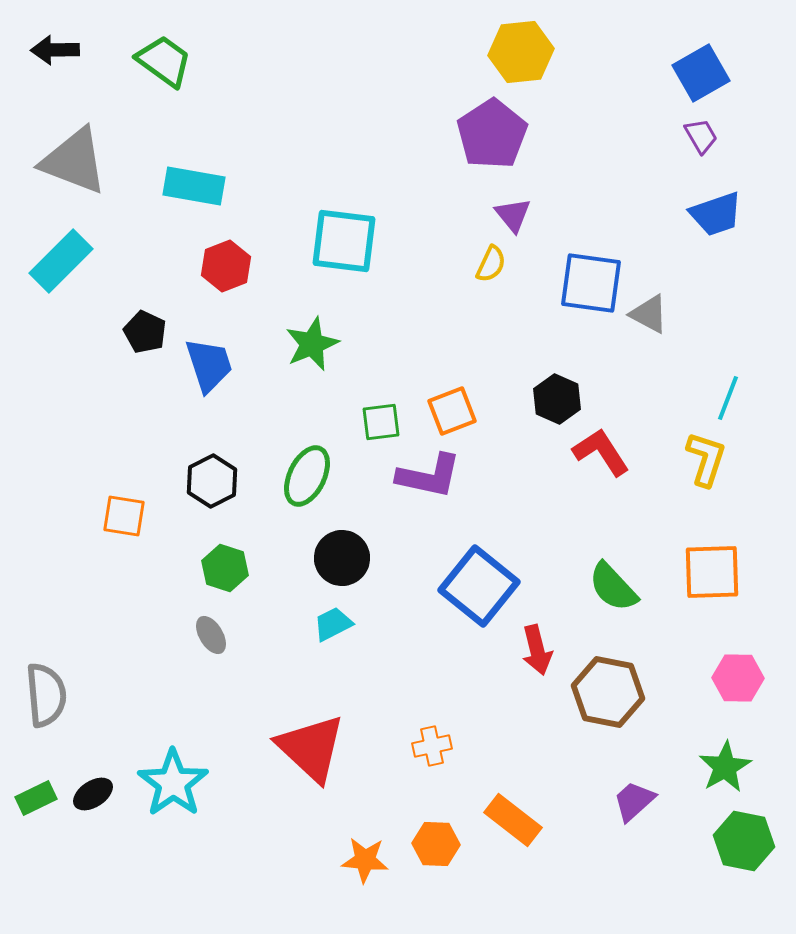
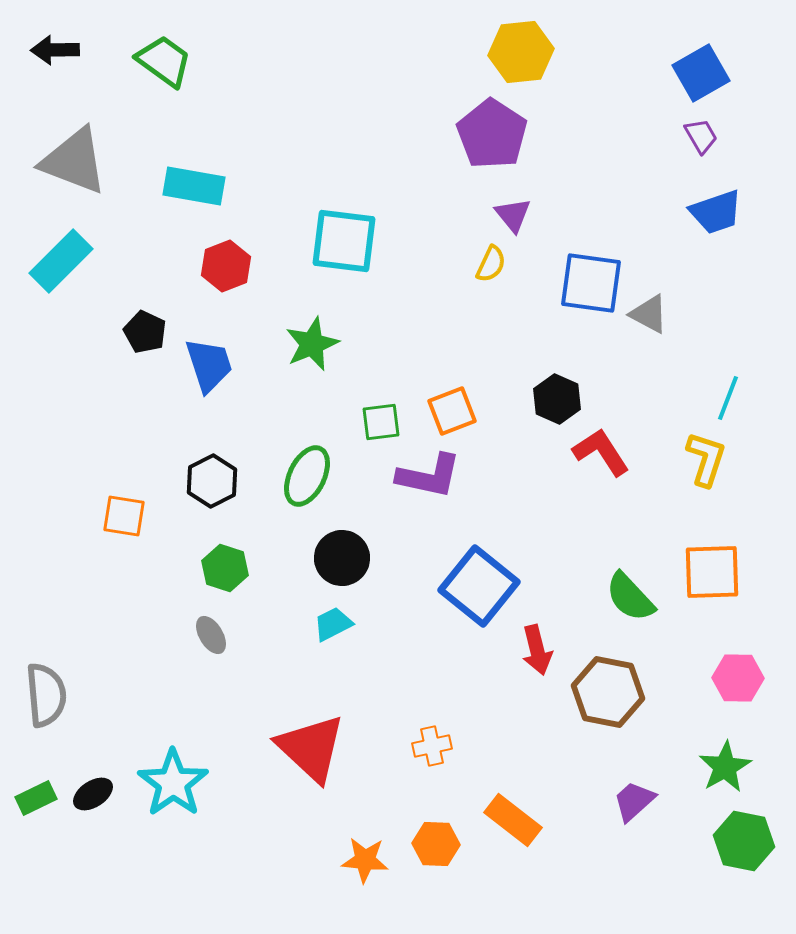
purple pentagon at (492, 134): rotated 6 degrees counterclockwise
blue trapezoid at (716, 214): moved 2 px up
green semicircle at (613, 587): moved 17 px right, 10 px down
